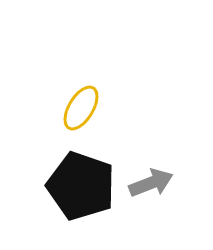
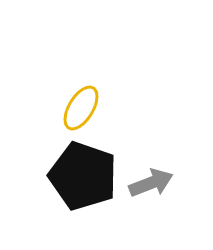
black pentagon: moved 2 px right, 10 px up
